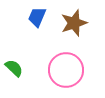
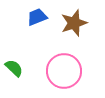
blue trapezoid: rotated 45 degrees clockwise
pink circle: moved 2 px left, 1 px down
